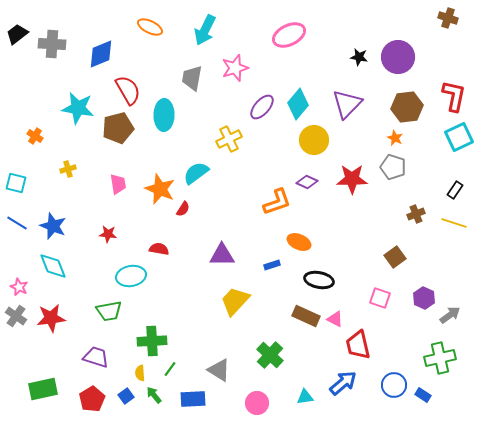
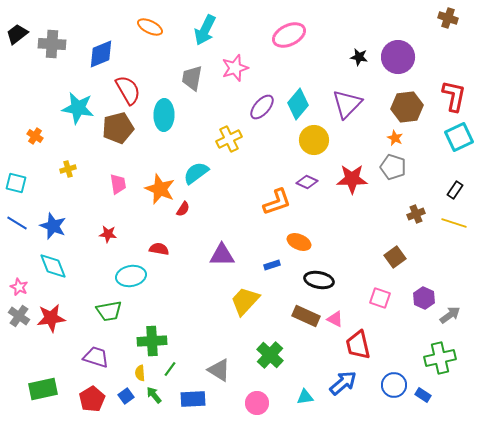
yellow trapezoid at (235, 301): moved 10 px right
gray cross at (16, 316): moved 3 px right
